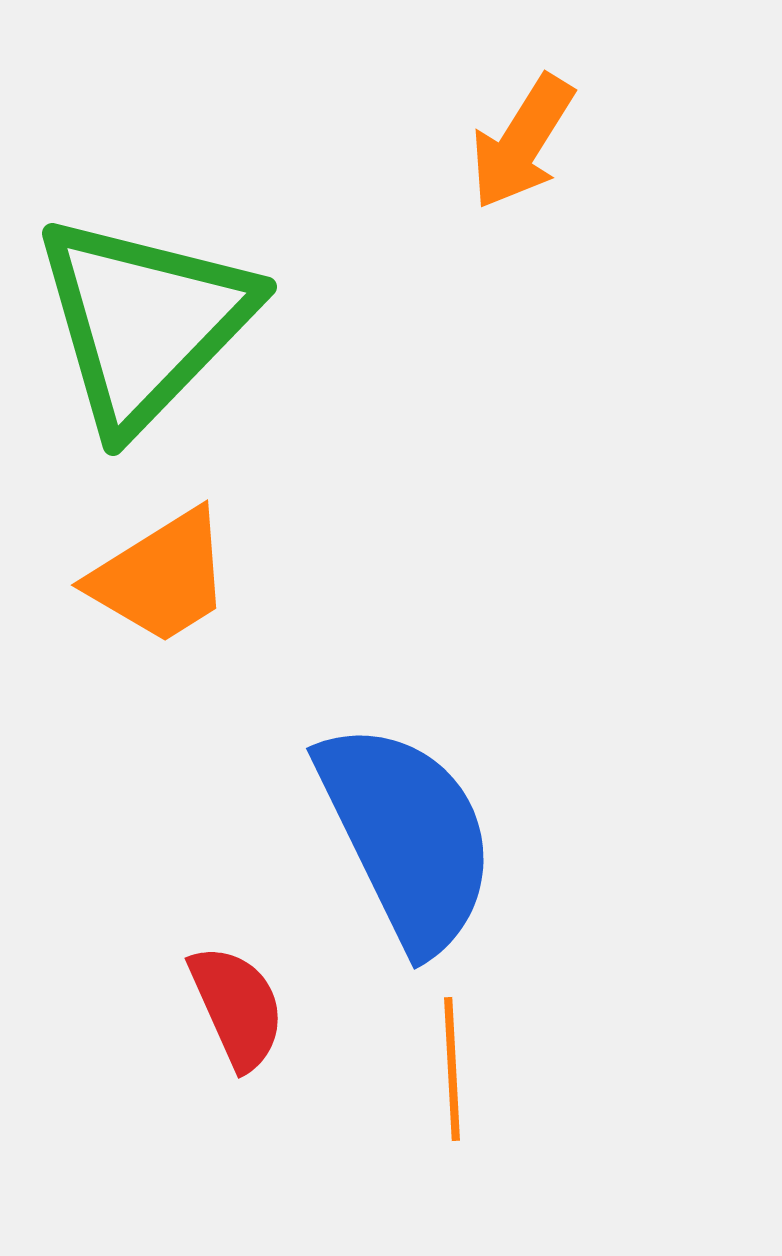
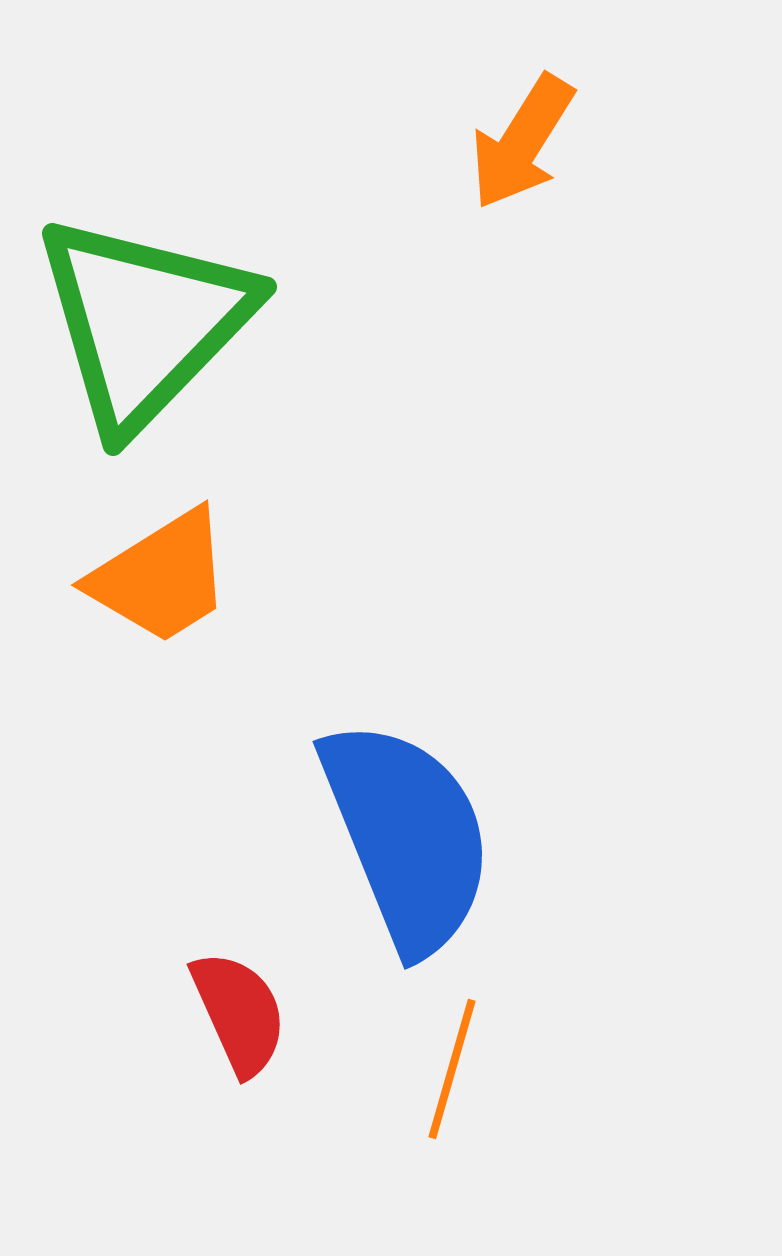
blue semicircle: rotated 4 degrees clockwise
red semicircle: moved 2 px right, 6 px down
orange line: rotated 19 degrees clockwise
